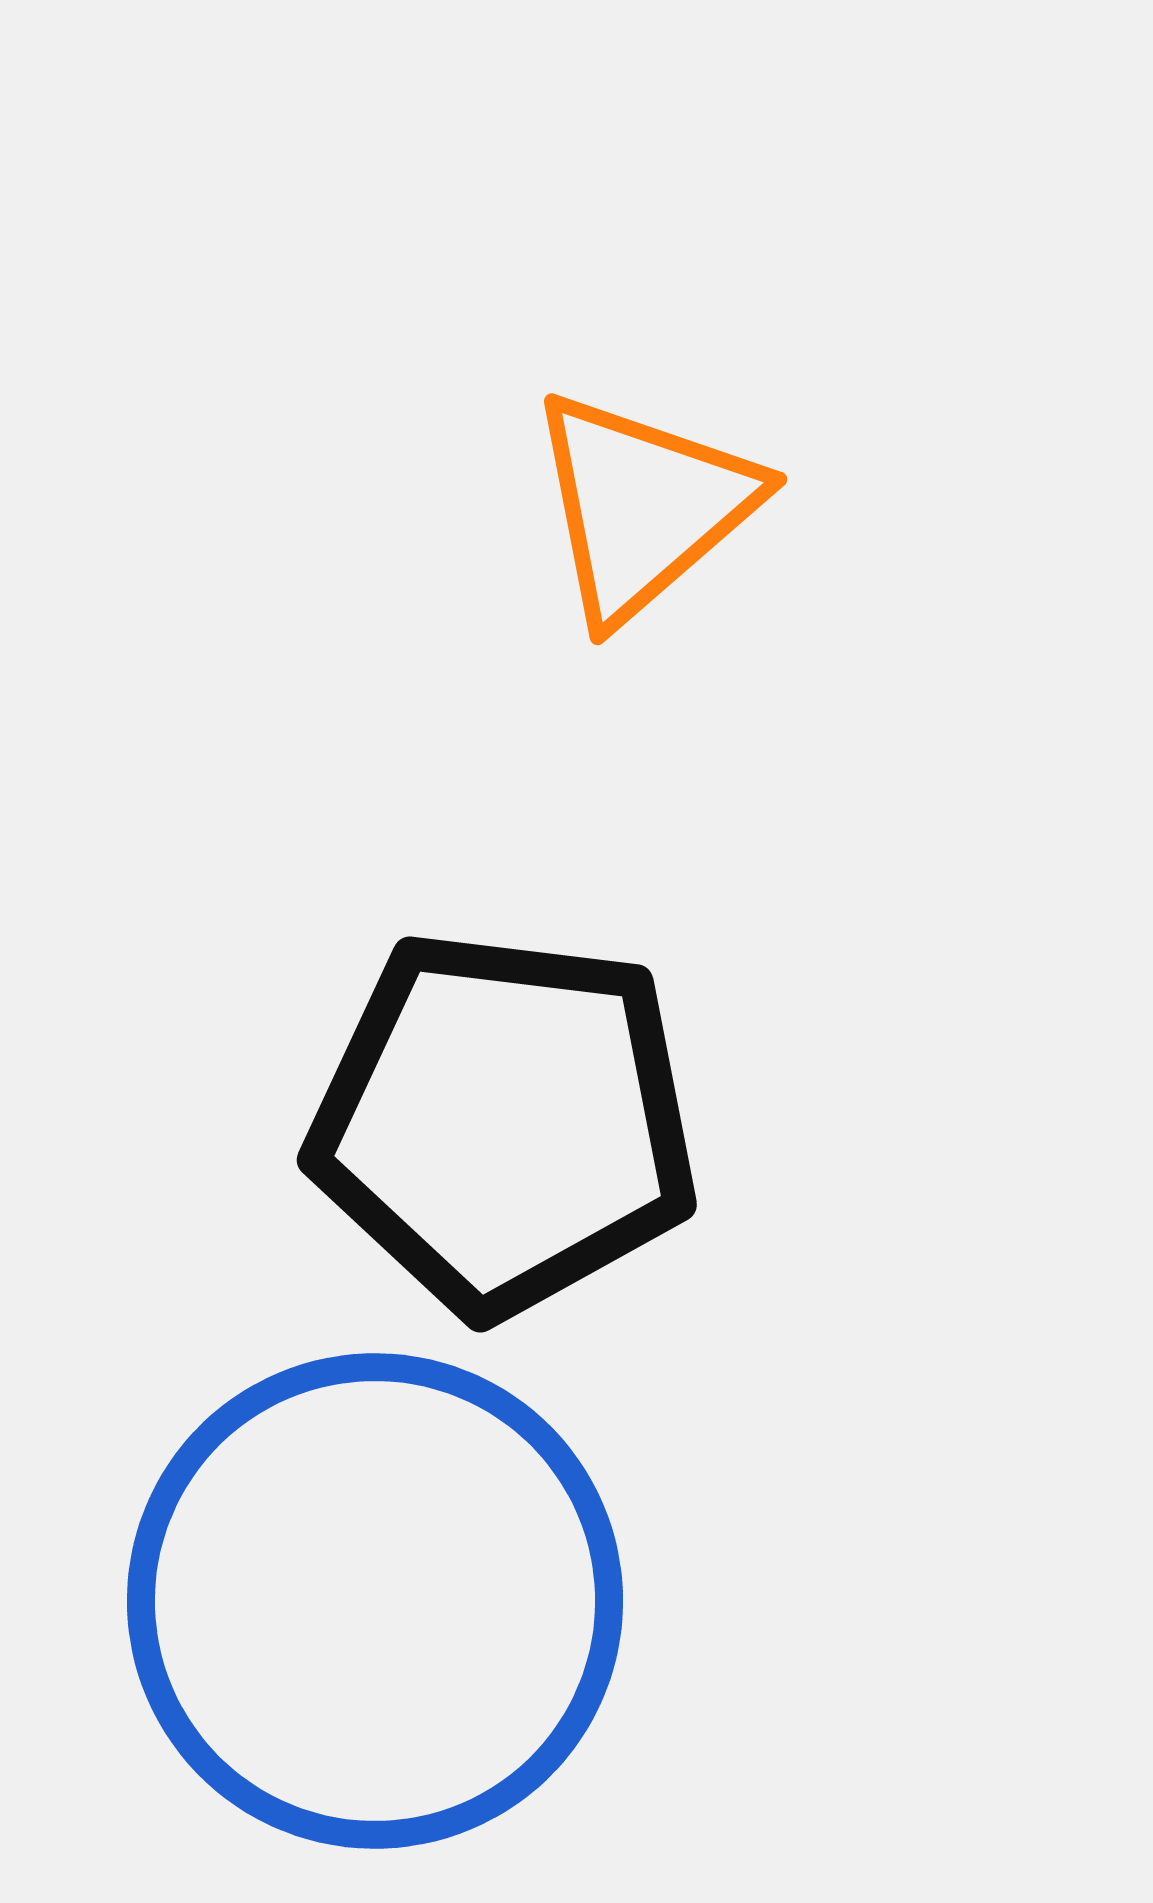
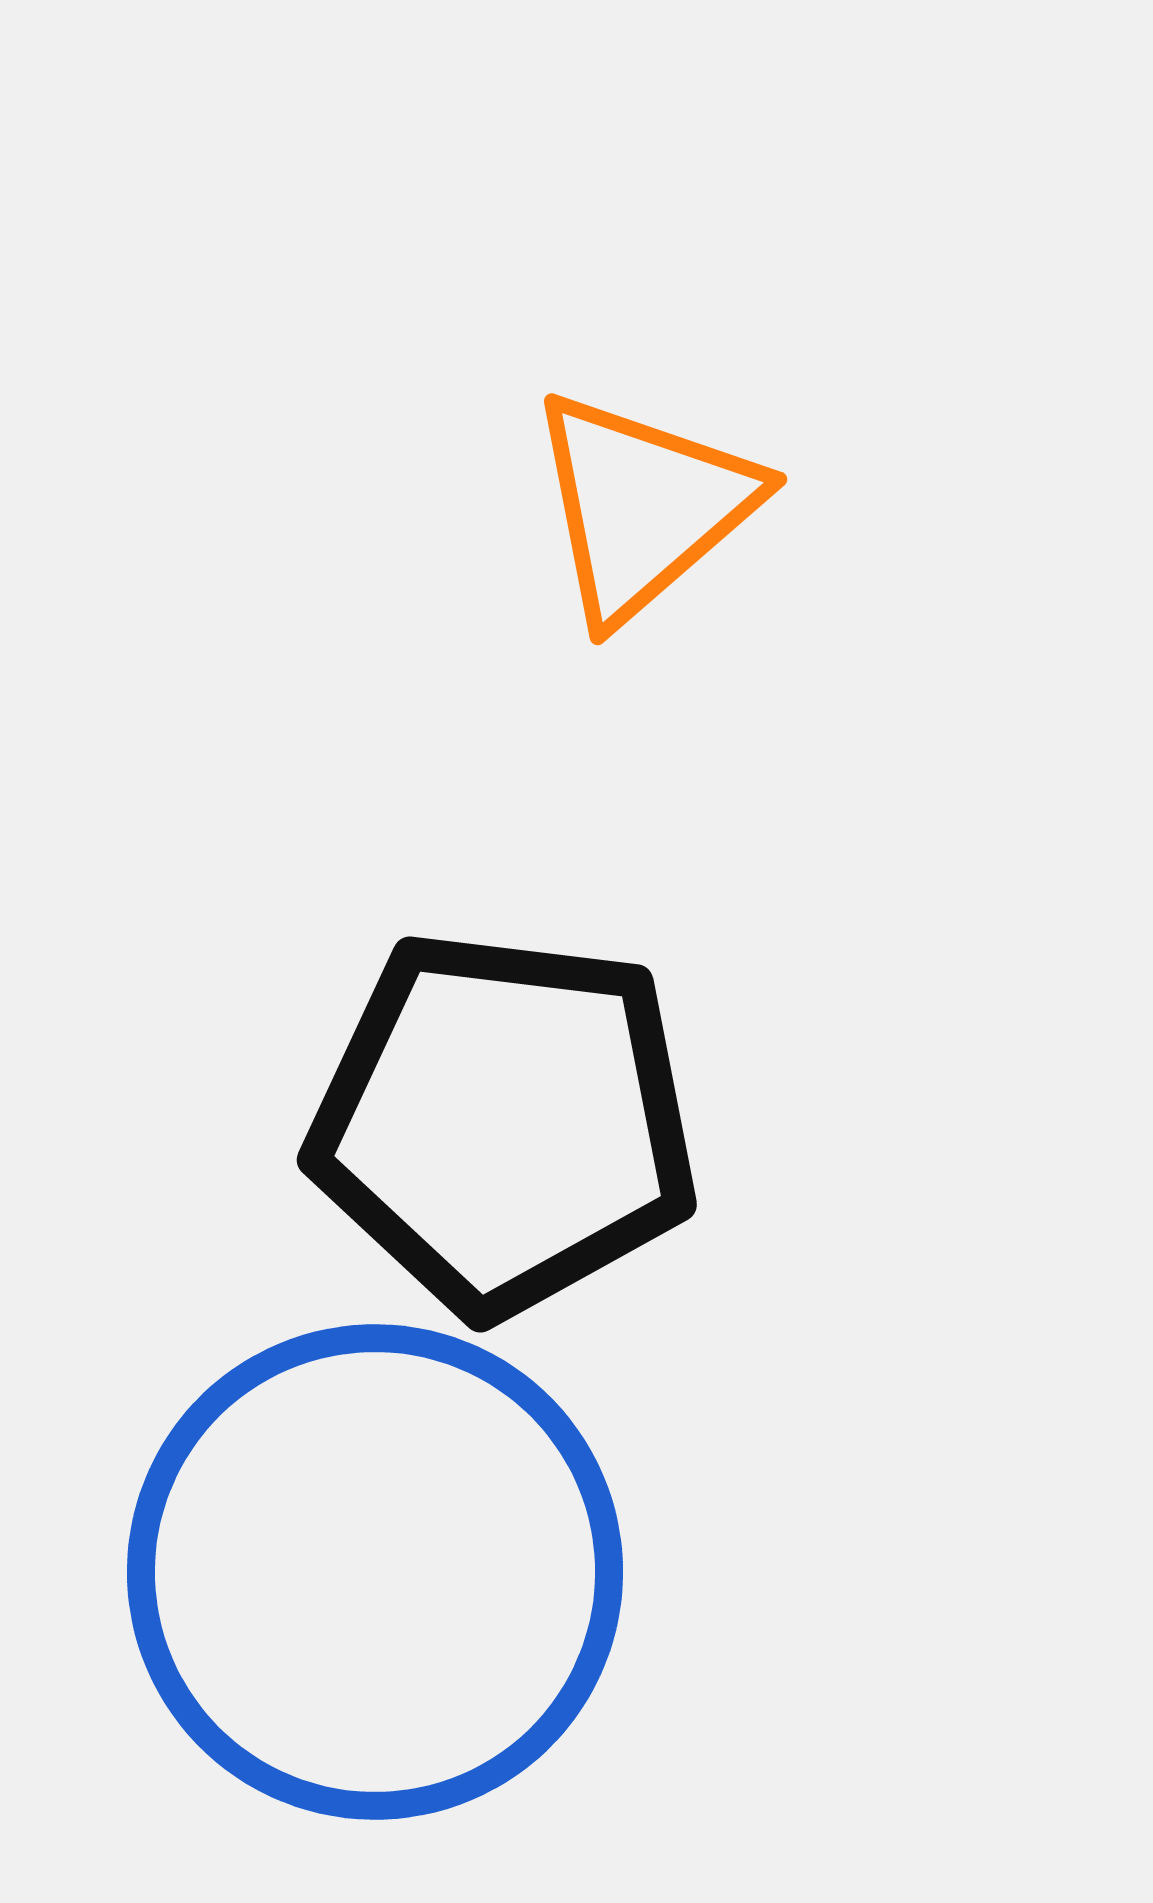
blue circle: moved 29 px up
